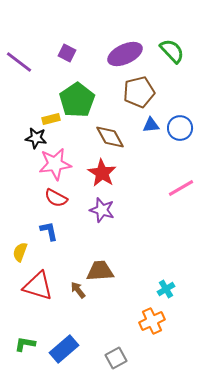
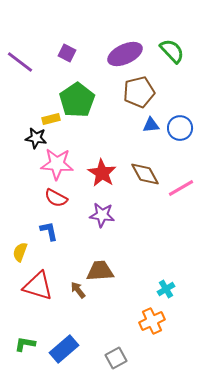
purple line: moved 1 px right
brown diamond: moved 35 px right, 37 px down
pink star: moved 2 px right; rotated 12 degrees clockwise
purple star: moved 5 px down; rotated 10 degrees counterclockwise
